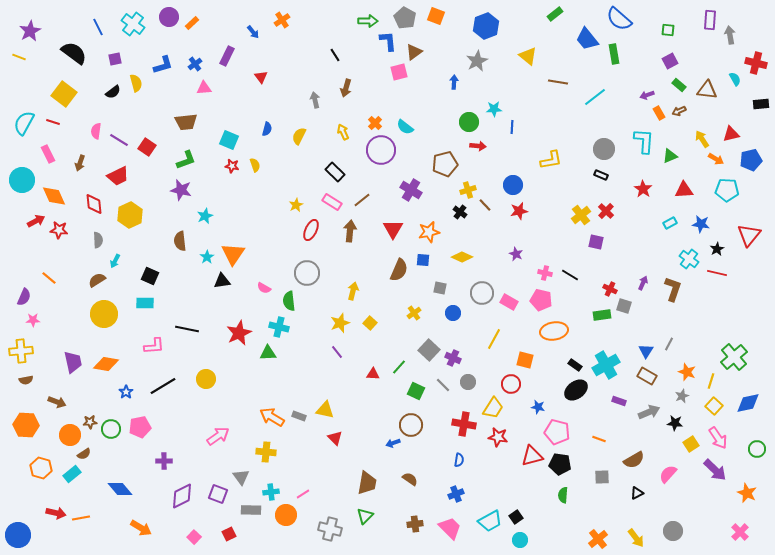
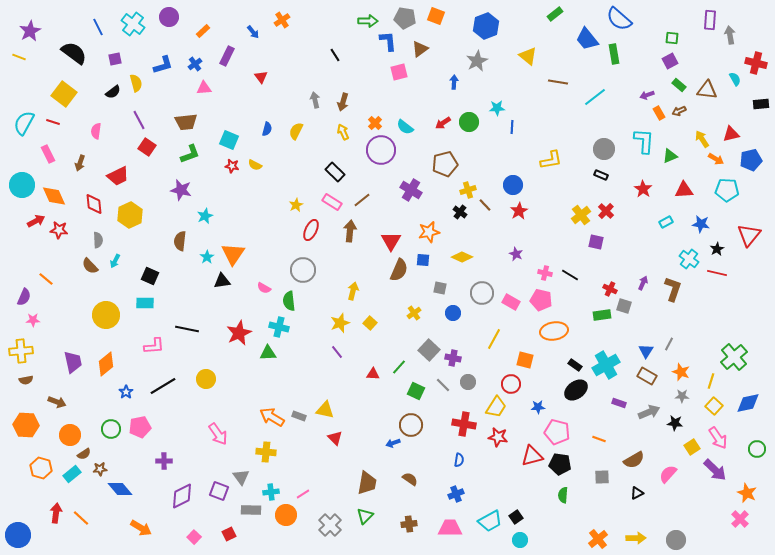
gray pentagon at (405, 18): rotated 20 degrees counterclockwise
orange rectangle at (192, 23): moved 11 px right, 8 px down
green square at (668, 30): moved 4 px right, 8 px down
brown triangle at (414, 52): moved 6 px right, 3 px up
brown arrow at (346, 88): moved 3 px left, 14 px down
cyan star at (494, 109): moved 3 px right, 1 px up
yellow semicircle at (299, 136): moved 3 px left, 5 px up
purple line at (119, 140): moved 20 px right, 20 px up; rotated 30 degrees clockwise
red arrow at (478, 146): moved 35 px left, 23 px up; rotated 140 degrees clockwise
green L-shape at (186, 160): moved 4 px right, 6 px up
yellow semicircle at (255, 165): rotated 136 degrees clockwise
cyan circle at (22, 180): moved 5 px down
red star at (519, 211): rotated 18 degrees counterclockwise
cyan rectangle at (670, 223): moved 4 px left, 1 px up
red triangle at (393, 229): moved 2 px left, 12 px down
brown semicircle at (180, 241): rotated 12 degrees clockwise
gray circle at (307, 273): moved 4 px left, 3 px up
orange line at (49, 278): moved 3 px left, 1 px down
brown semicircle at (97, 280): moved 7 px left, 14 px up; rotated 102 degrees counterclockwise
pink rectangle at (509, 302): moved 2 px right
yellow circle at (104, 314): moved 2 px right, 1 px down
purple cross at (453, 358): rotated 14 degrees counterclockwise
orange diamond at (106, 364): rotated 50 degrees counterclockwise
orange star at (687, 372): moved 6 px left
gray star at (682, 396): rotated 24 degrees clockwise
purple rectangle at (619, 401): moved 2 px down
blue star at (538, 407): rotated 16 degrees counterclockwise
yellow trapezoid at (493, 408): moved 3 px right, 1 px up
brown star at (90, 422): moved 10 px right, 47 px down
pink arrow at (218, 436): moved 2 px up; rotated 90 degrees clockwise
yellow square at (691, 444): moved 1 px right, 3 px down
purple square at (218, 494): moved 1 px right, 3 px up
red arrow at (56, 513): rotated 96 degrees counterclockwise
orange line at (81, 518): rotated 54 degrees clockwise
brown cross at (415, 524): moved 6 px left
pink trapezoid at (450, 528): rotated 45 degrees counterclockwise
gray cross at (330, 529): moved 4 px up; rotated 30 degrees clockwise
gray circle at (673, 531): moved 3 px right, 9 px down
pink cross at (740, 532): moved 13 px up
yellow arrow at (636, 538): rotated 54 degrees counterclockwise
